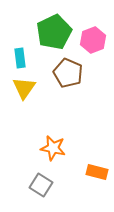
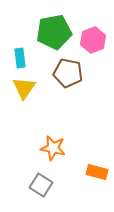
green pentagon: rotated 16 degrees clockwise
brown pentagon: rotated 12 degrees counterclockwise
